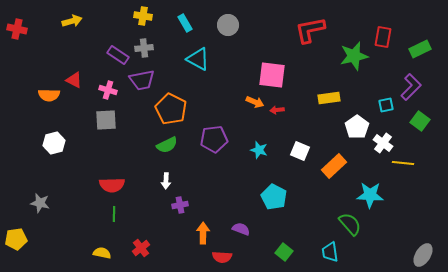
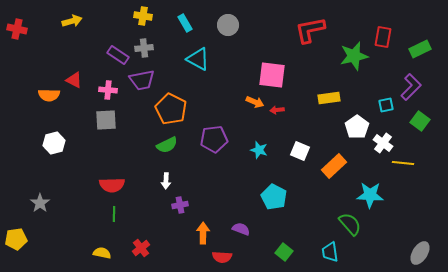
pink cross at (108, 90): rotated 12 degrees counterclockwise
gray star at (40, 203): rotated 24 degrees clockwise
gray ellipse at (423, 255): moved 3 px left, 2 px up
